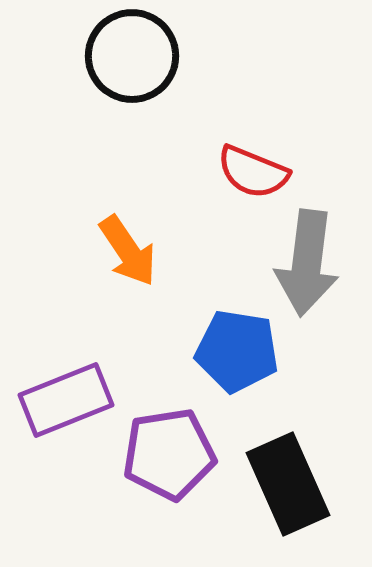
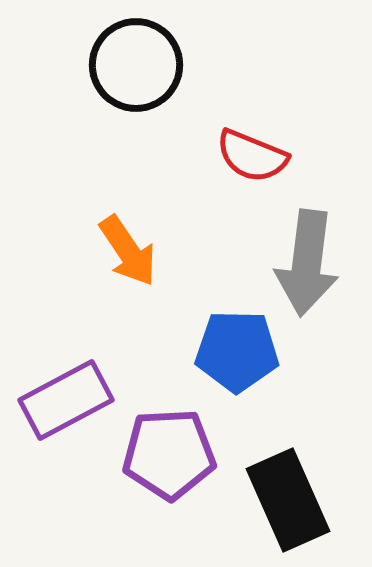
black circle: moved 4 px right, 9 px down
red semicircle: moved 1 px left, 16 px up
blue pentagon: rotated 8 degrees counterclockwise
purple rectangle: rotated 6 degrees counterclockwise
purple pentagon: rotated 6 degrees clockwise
black rectangle: moved 16 px down
